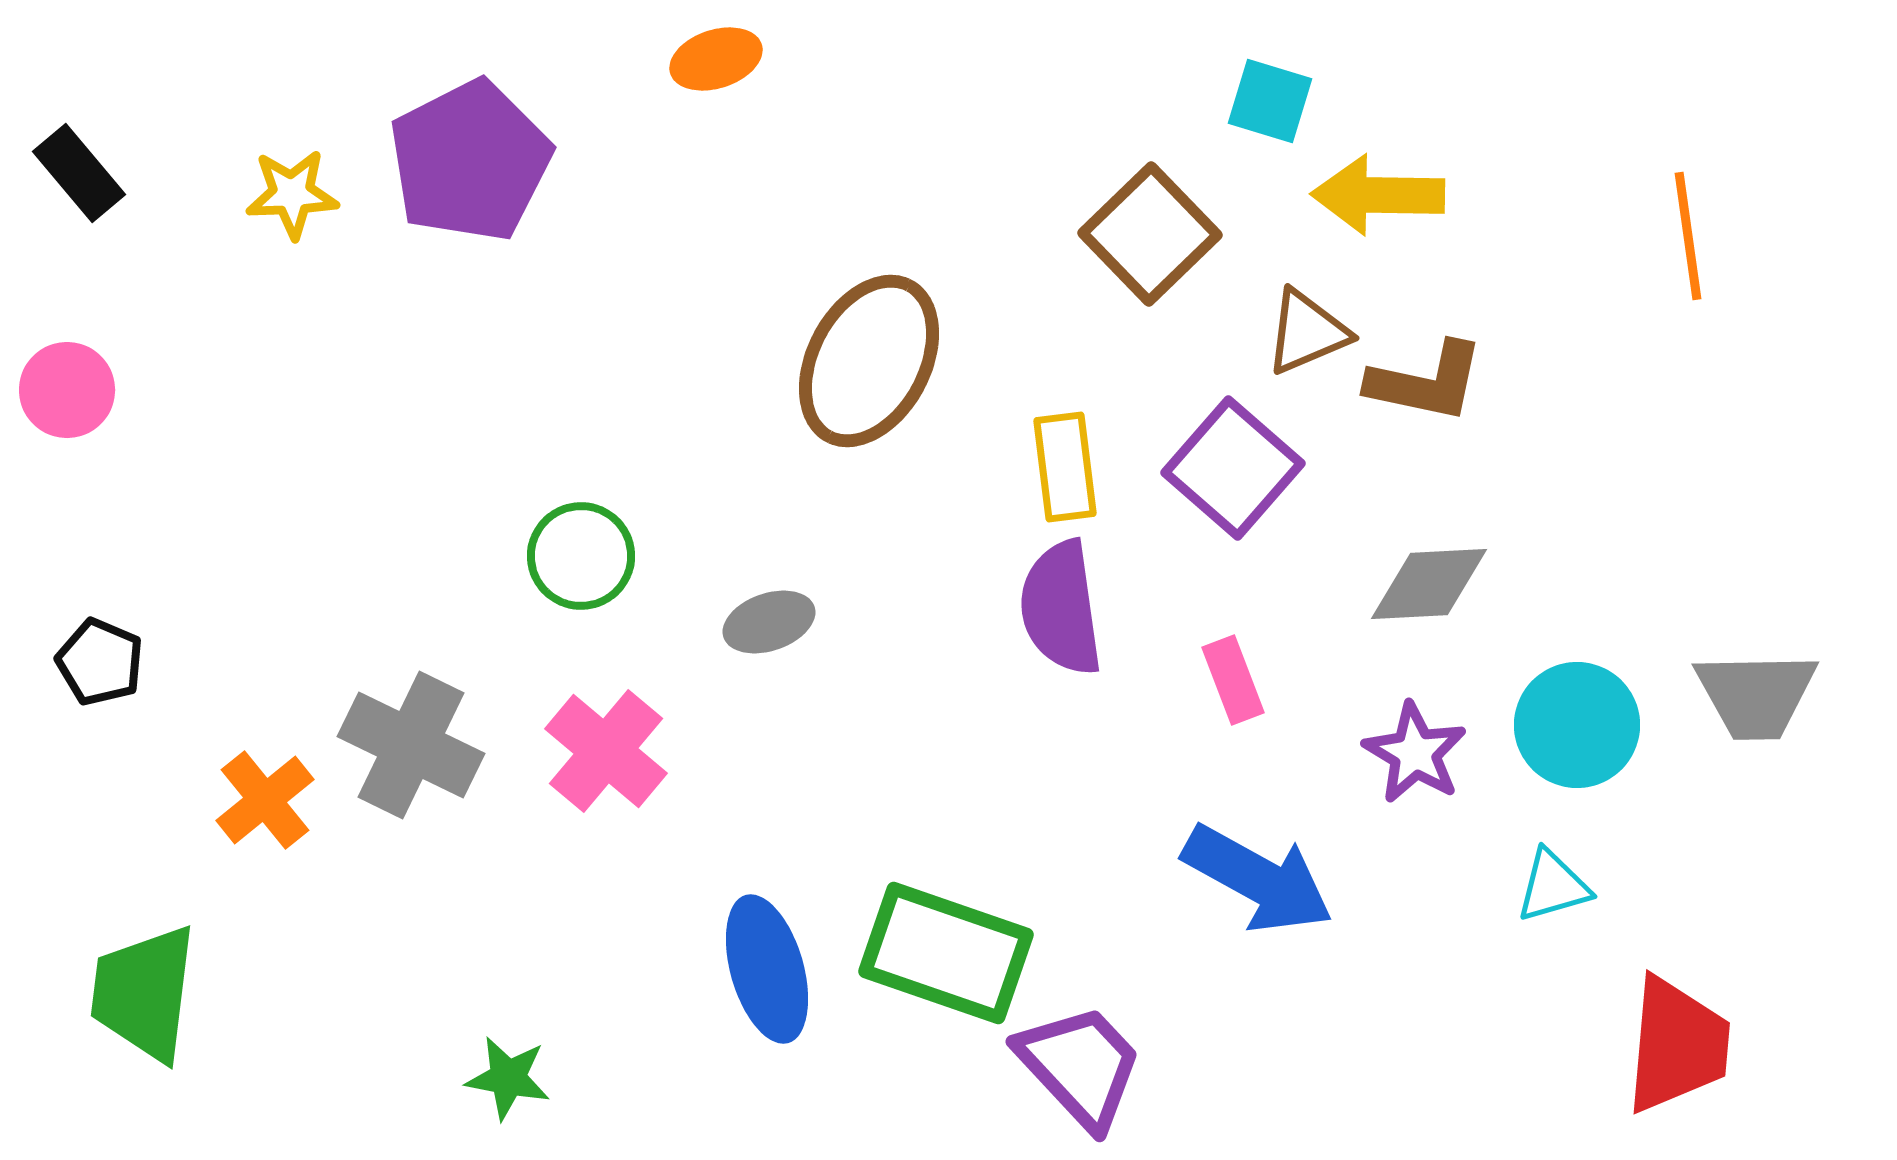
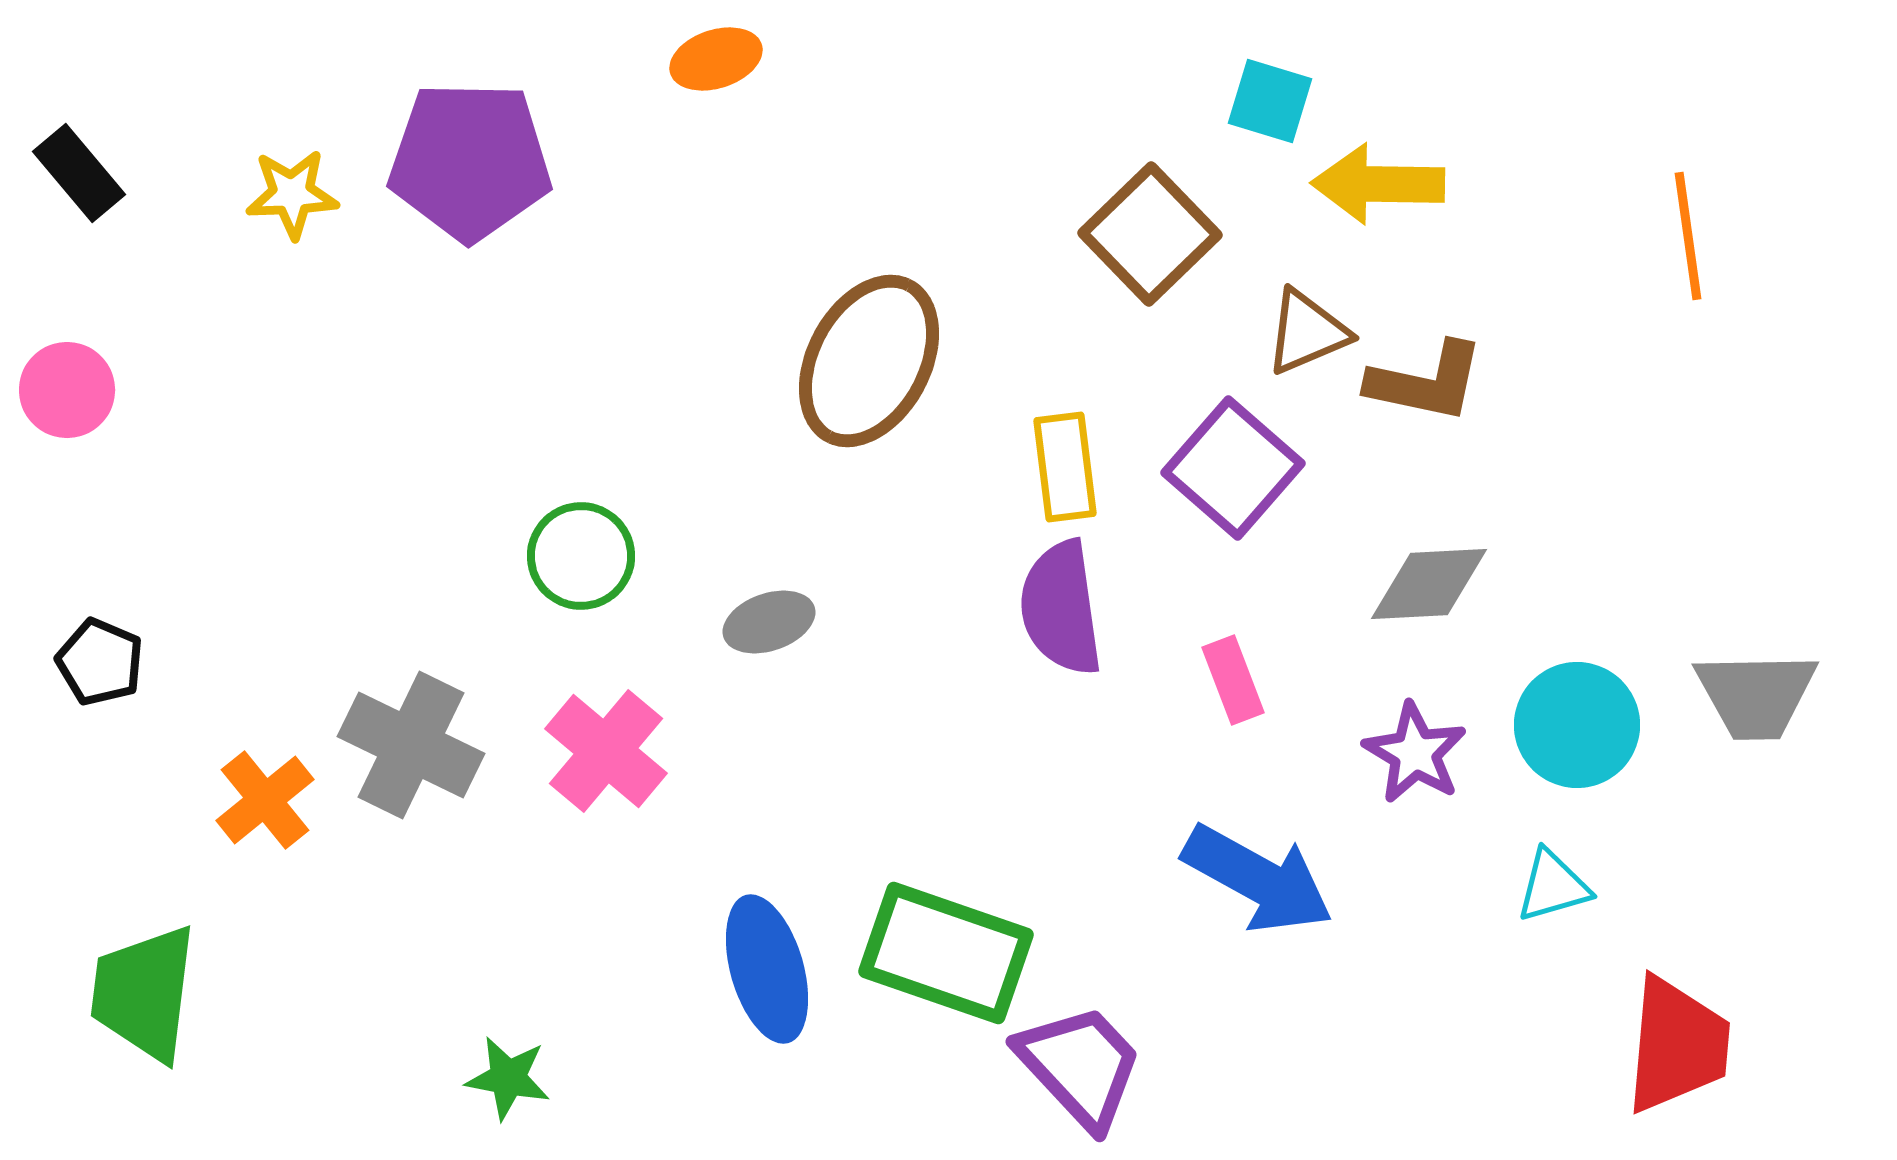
purple pentagon: rotated 28 degrees clockwise
yellow arrow: moved 11 px up
